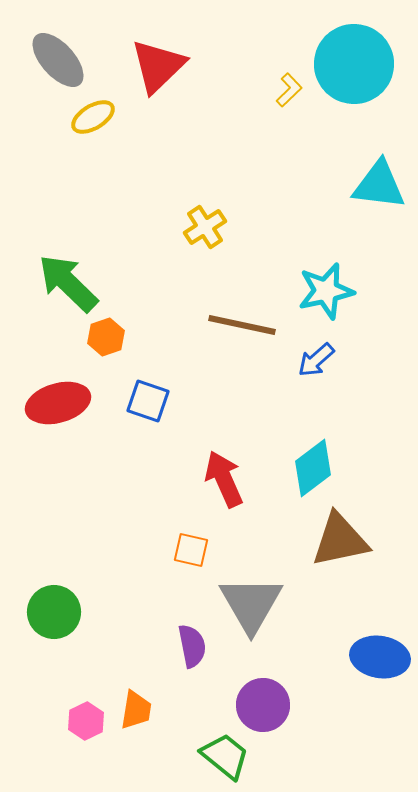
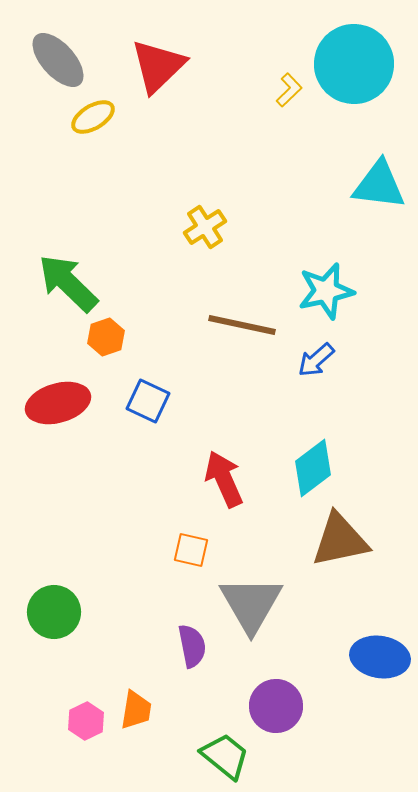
blue square: rotated 6 degrees clockwise
purple circle: moved 13 px right, 1 px down
